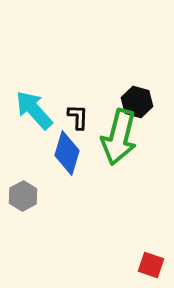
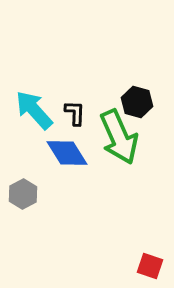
black L-shape: moved 3 px left, 4 px up
green arrow: rotated 38 degrees counterclockwise
blue diamond: rotated 48 degrees counterclockwise
gray hexagon: moved 2 px up
red square: moved 1 px left, 1 px down
